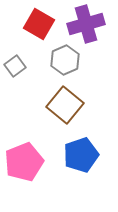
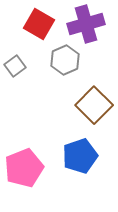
brown square: moved 29 px right; rotated 6 degrees clockwise
blue pentagon: moved 1 px left, 1 px down
pink pentagon: moved 6 px down
